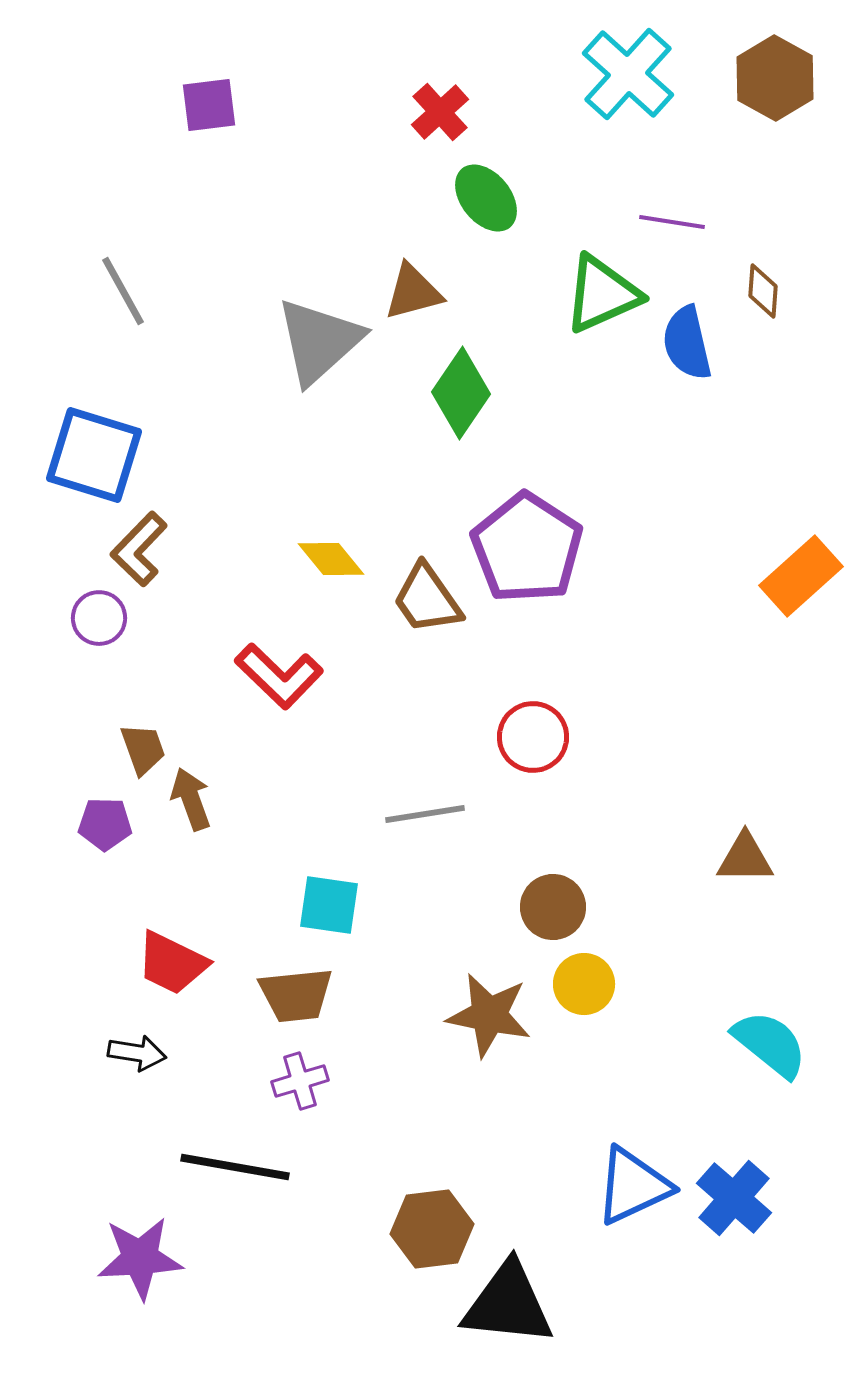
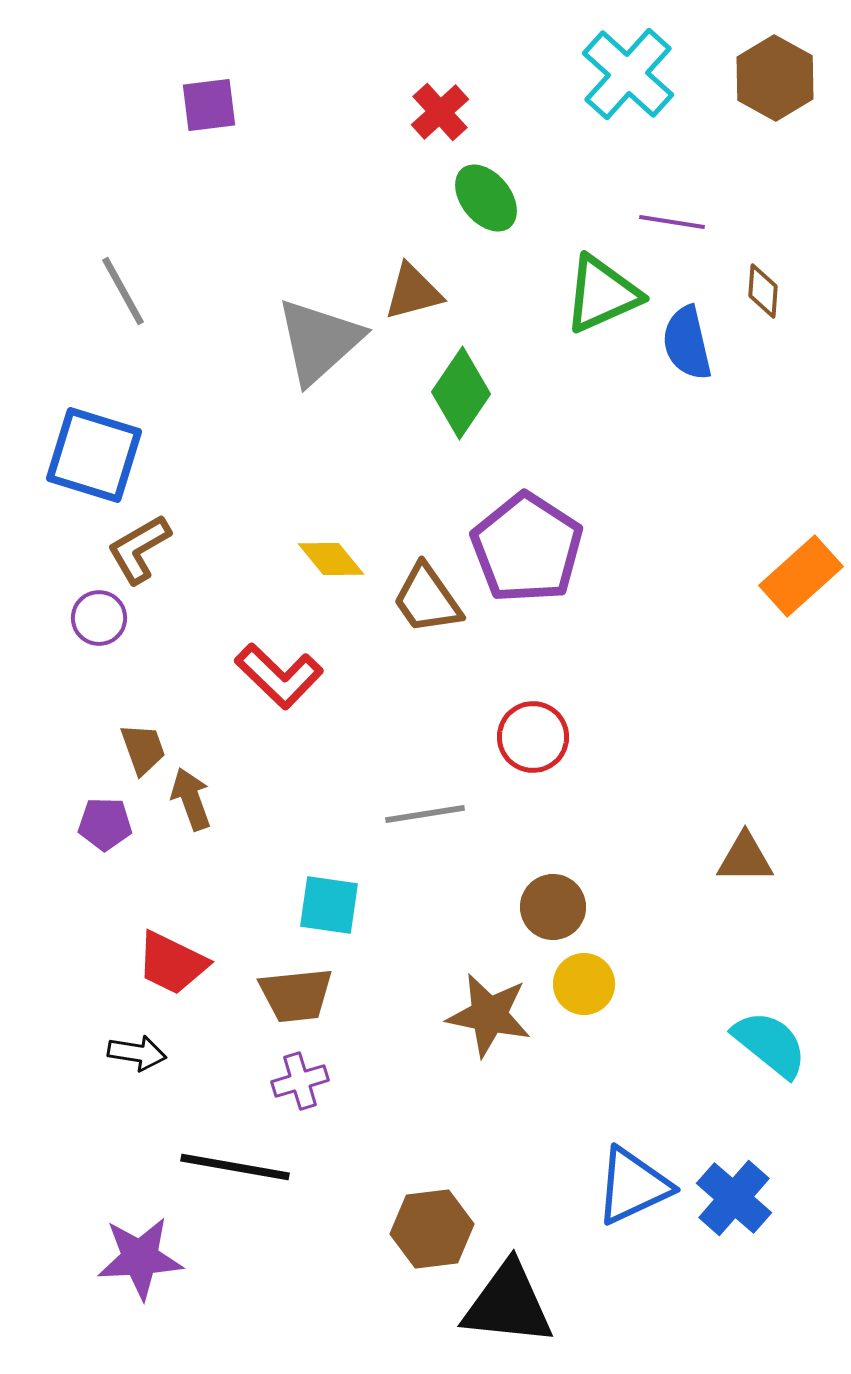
brown L-shape at (139, 549): rotated 16 degrees clockwise
